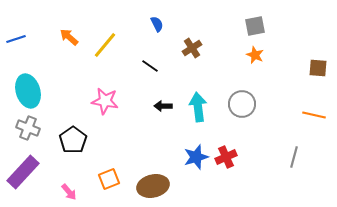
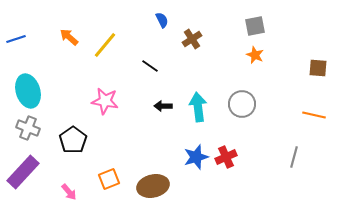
blue semicircle: moved 5 px right, 4 px up
brown cross: moved 9 px up
